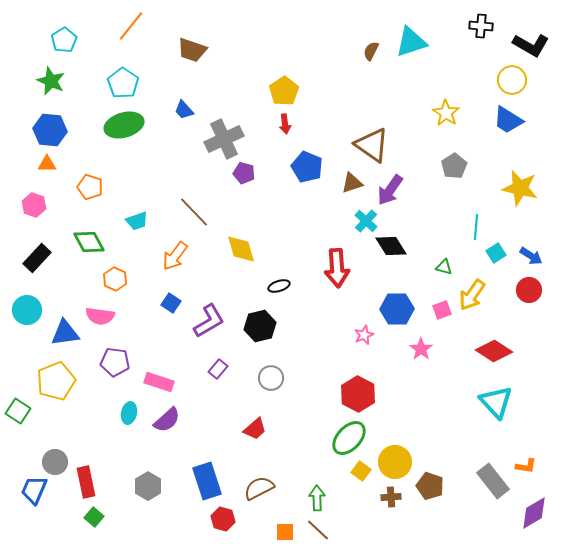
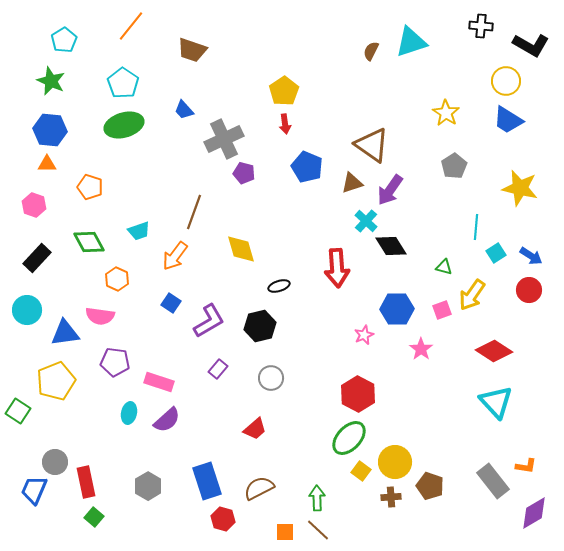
yellow circle at (512, 80): moved 6 px left, 1 px down
brown line at (194, 212): rotated 64 degrees clockwise
cyan trapezoid at (137, 221): moved 2 px right, 10 px down
orange hexagon at (115, 279): moved 2 px right
